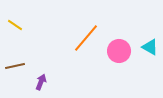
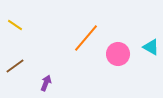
cyan triangle: moved 1 px right
pink circle: moved 1 px left, 3 px down
brown line: rotated 24 degrees counterclockwise
purple arrow: moved 5 px right, 1 px down
